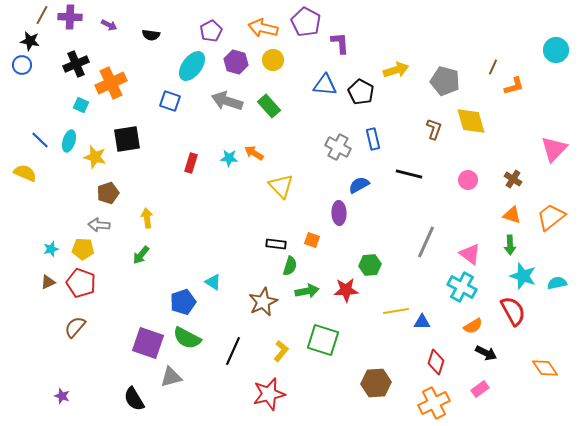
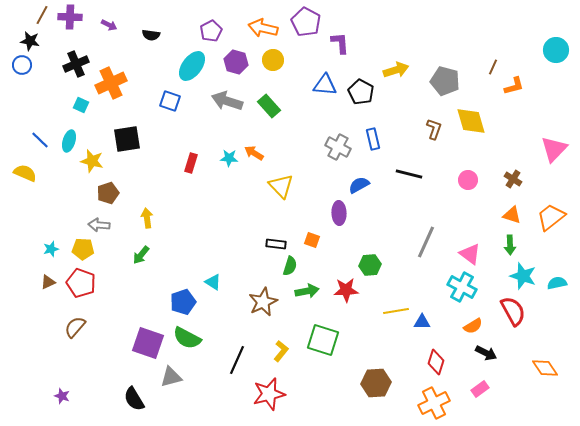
yellow star at (95, 157): moved 3 px left, 4 px down
black line at (233, 351): moved 4 px right, 9 px down
